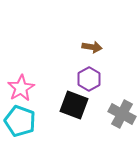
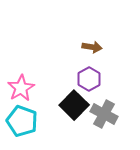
black square: rotated 24 degrees clockwise
gray cross: moved 18 px left
cyan pentagon: moved 2 px right
